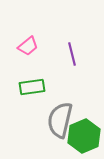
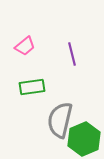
pink trapezoid: moved 3 px left
green hexagon: moved 3 px down
